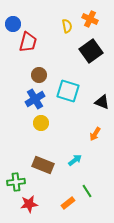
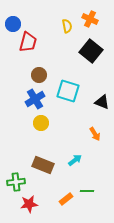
black square: rotated 15 degrees counterclockwise
orange arrow: rotated 64 degrees counterclockwise
green line: rotated 56 degrees counterclockwise
orange rectangle: moved 2 px left, 4 px up
